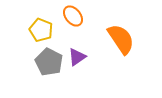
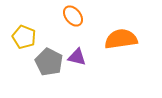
yellow pentagon: moved 17 px left, 7 px down
orange semicircle: rotated 64 degrees counterclockwise
purple triangle: rotated 48 degrees clockwise
